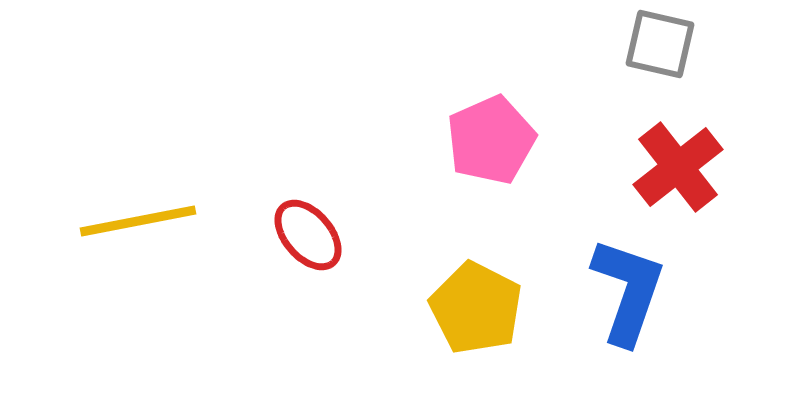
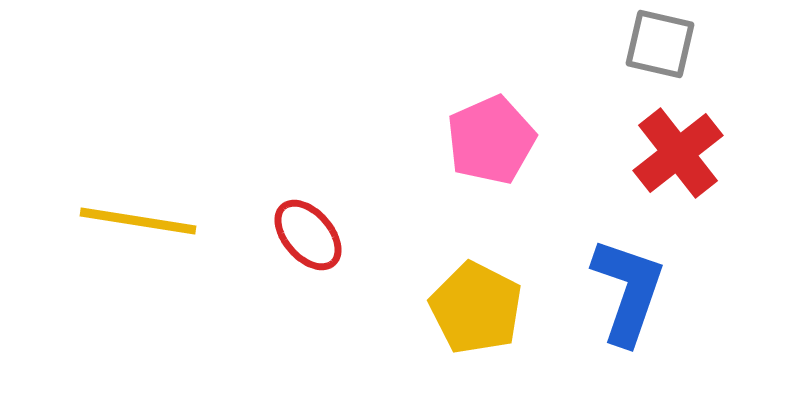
red cross: moved 14 px up
yellow line: rotated 20 degrees clockwise
